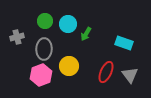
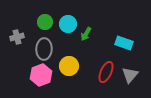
green circle: moved 1 px down
gray triangle: rotated 18 degrees clockwise
